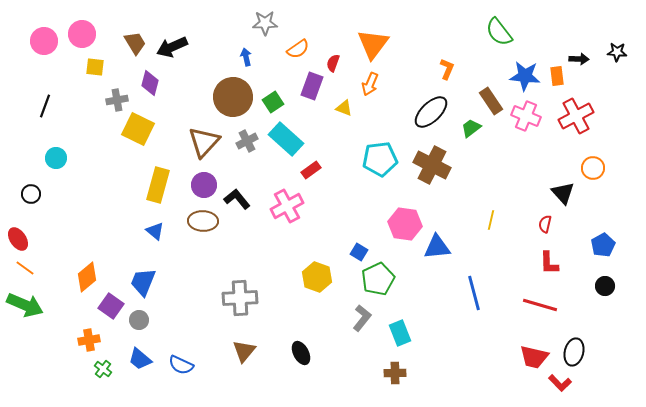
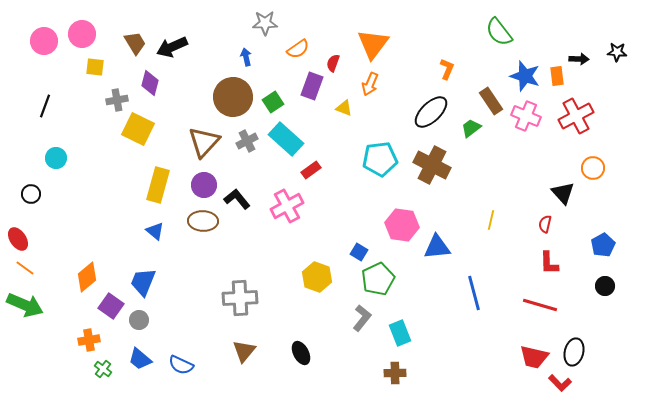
blue star at (525, 76): rotated 12 degrees clockwise
pink hexagon at (405, 224): moved 3 px left, 1 px down
